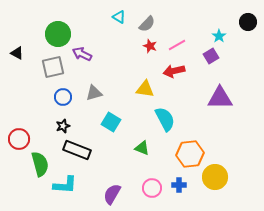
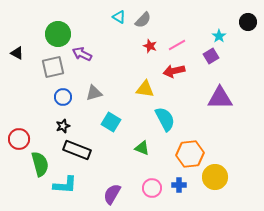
gray semicircle: moved 4 px left, 4 px up
